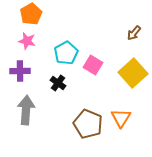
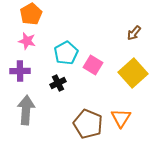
black cross: rotated 28 degrees clockwise
